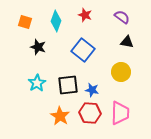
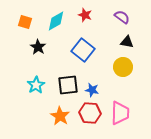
cyan diamond: rotated 40 degrees clockwise
black star: rotated 14 degrees clockwise
yellow circle: moved 2 px right, 5 px up
cyan star: moved 1 px left, 2 px down
